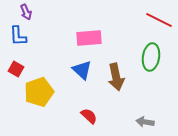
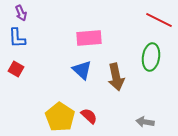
purple arrow: moved 5 px left, 1 px down
blue L-shape: moved 1 px left, 2 px down
yellow pentagon: moved 21 px right, 25 px down; rotated 20 degrees counterclockwise
